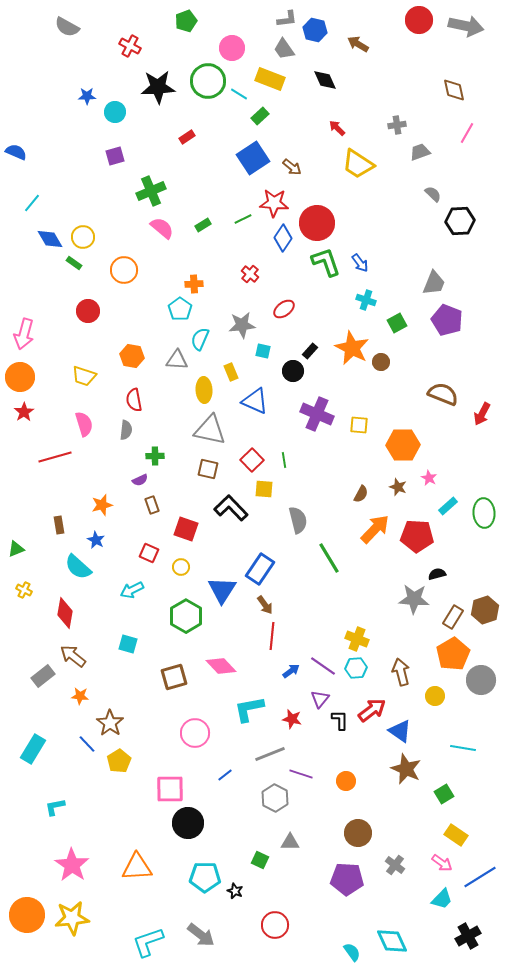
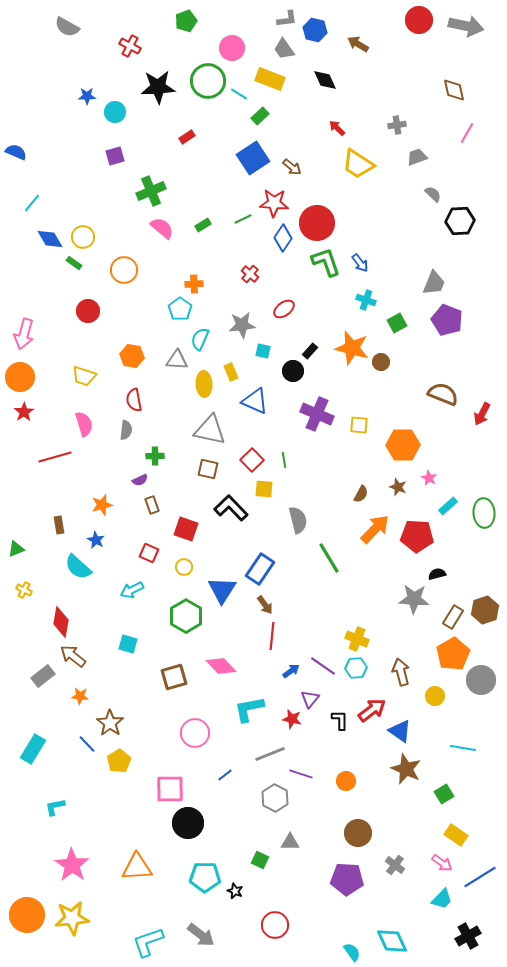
gray trapezoid at (420, 152): moved 3 px left, 5 px down
orange star at (352, 348): rotated 12 degrees counterclockwise
yellow ellipse at (204, 390): moved 6 px up
yellow circle at (181, 567): moved 3 px right
red diamond at (65, 613): moved 4 px left, 9 px down
purple triangle at (320, 699): moved 10 px left
